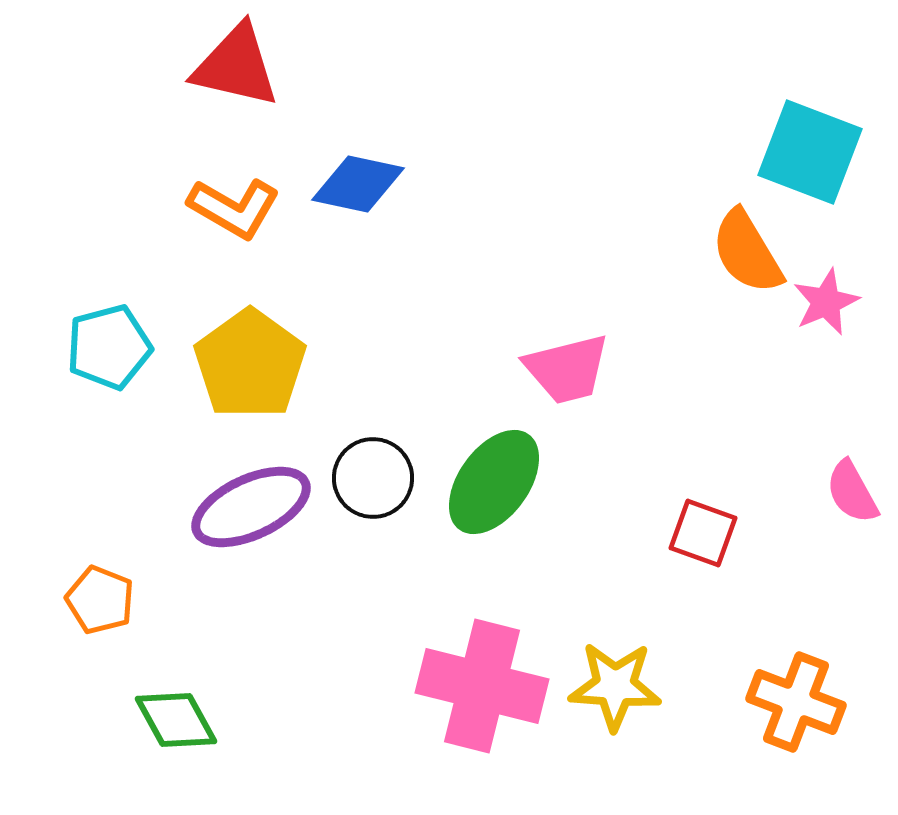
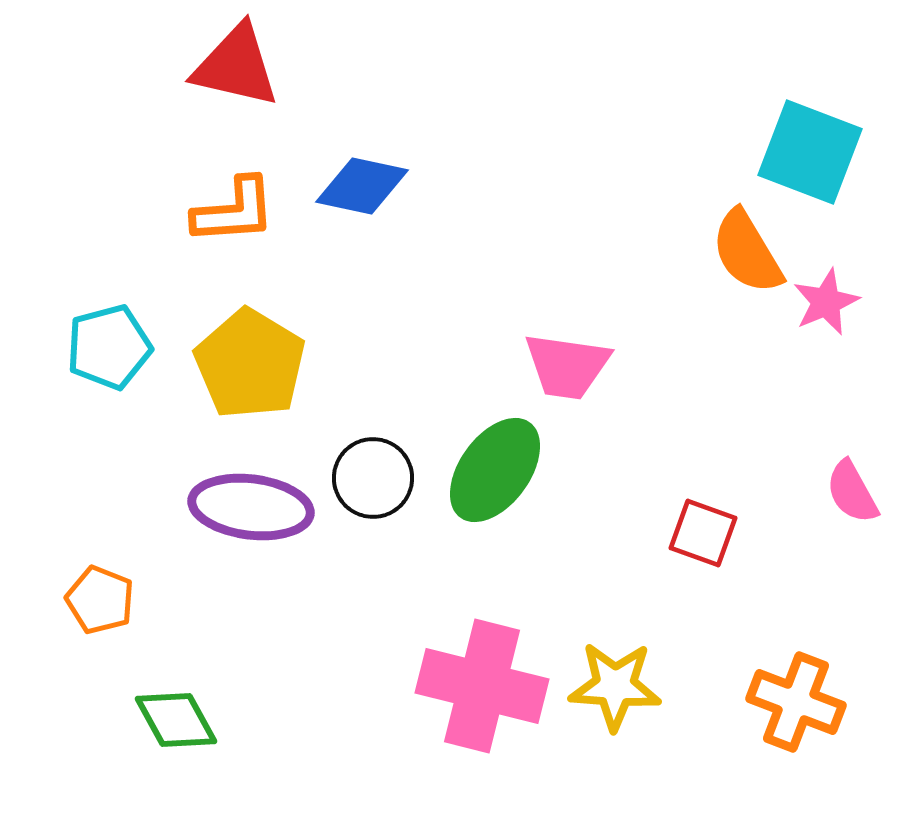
blue diamond: moved 4 px right, 2 px down
orange L-shape: moved 3 px down; rotated 34 degrees counterclockwise
yellow pentagon: rotated 5 degrees counterclockwise
pink trapezoid: moved 3 px up; rotated 22 degrees clockwise
green ellipse: moved 1 px right, 12 px up
purple ellipse: rotated 32 degrees clockwise
